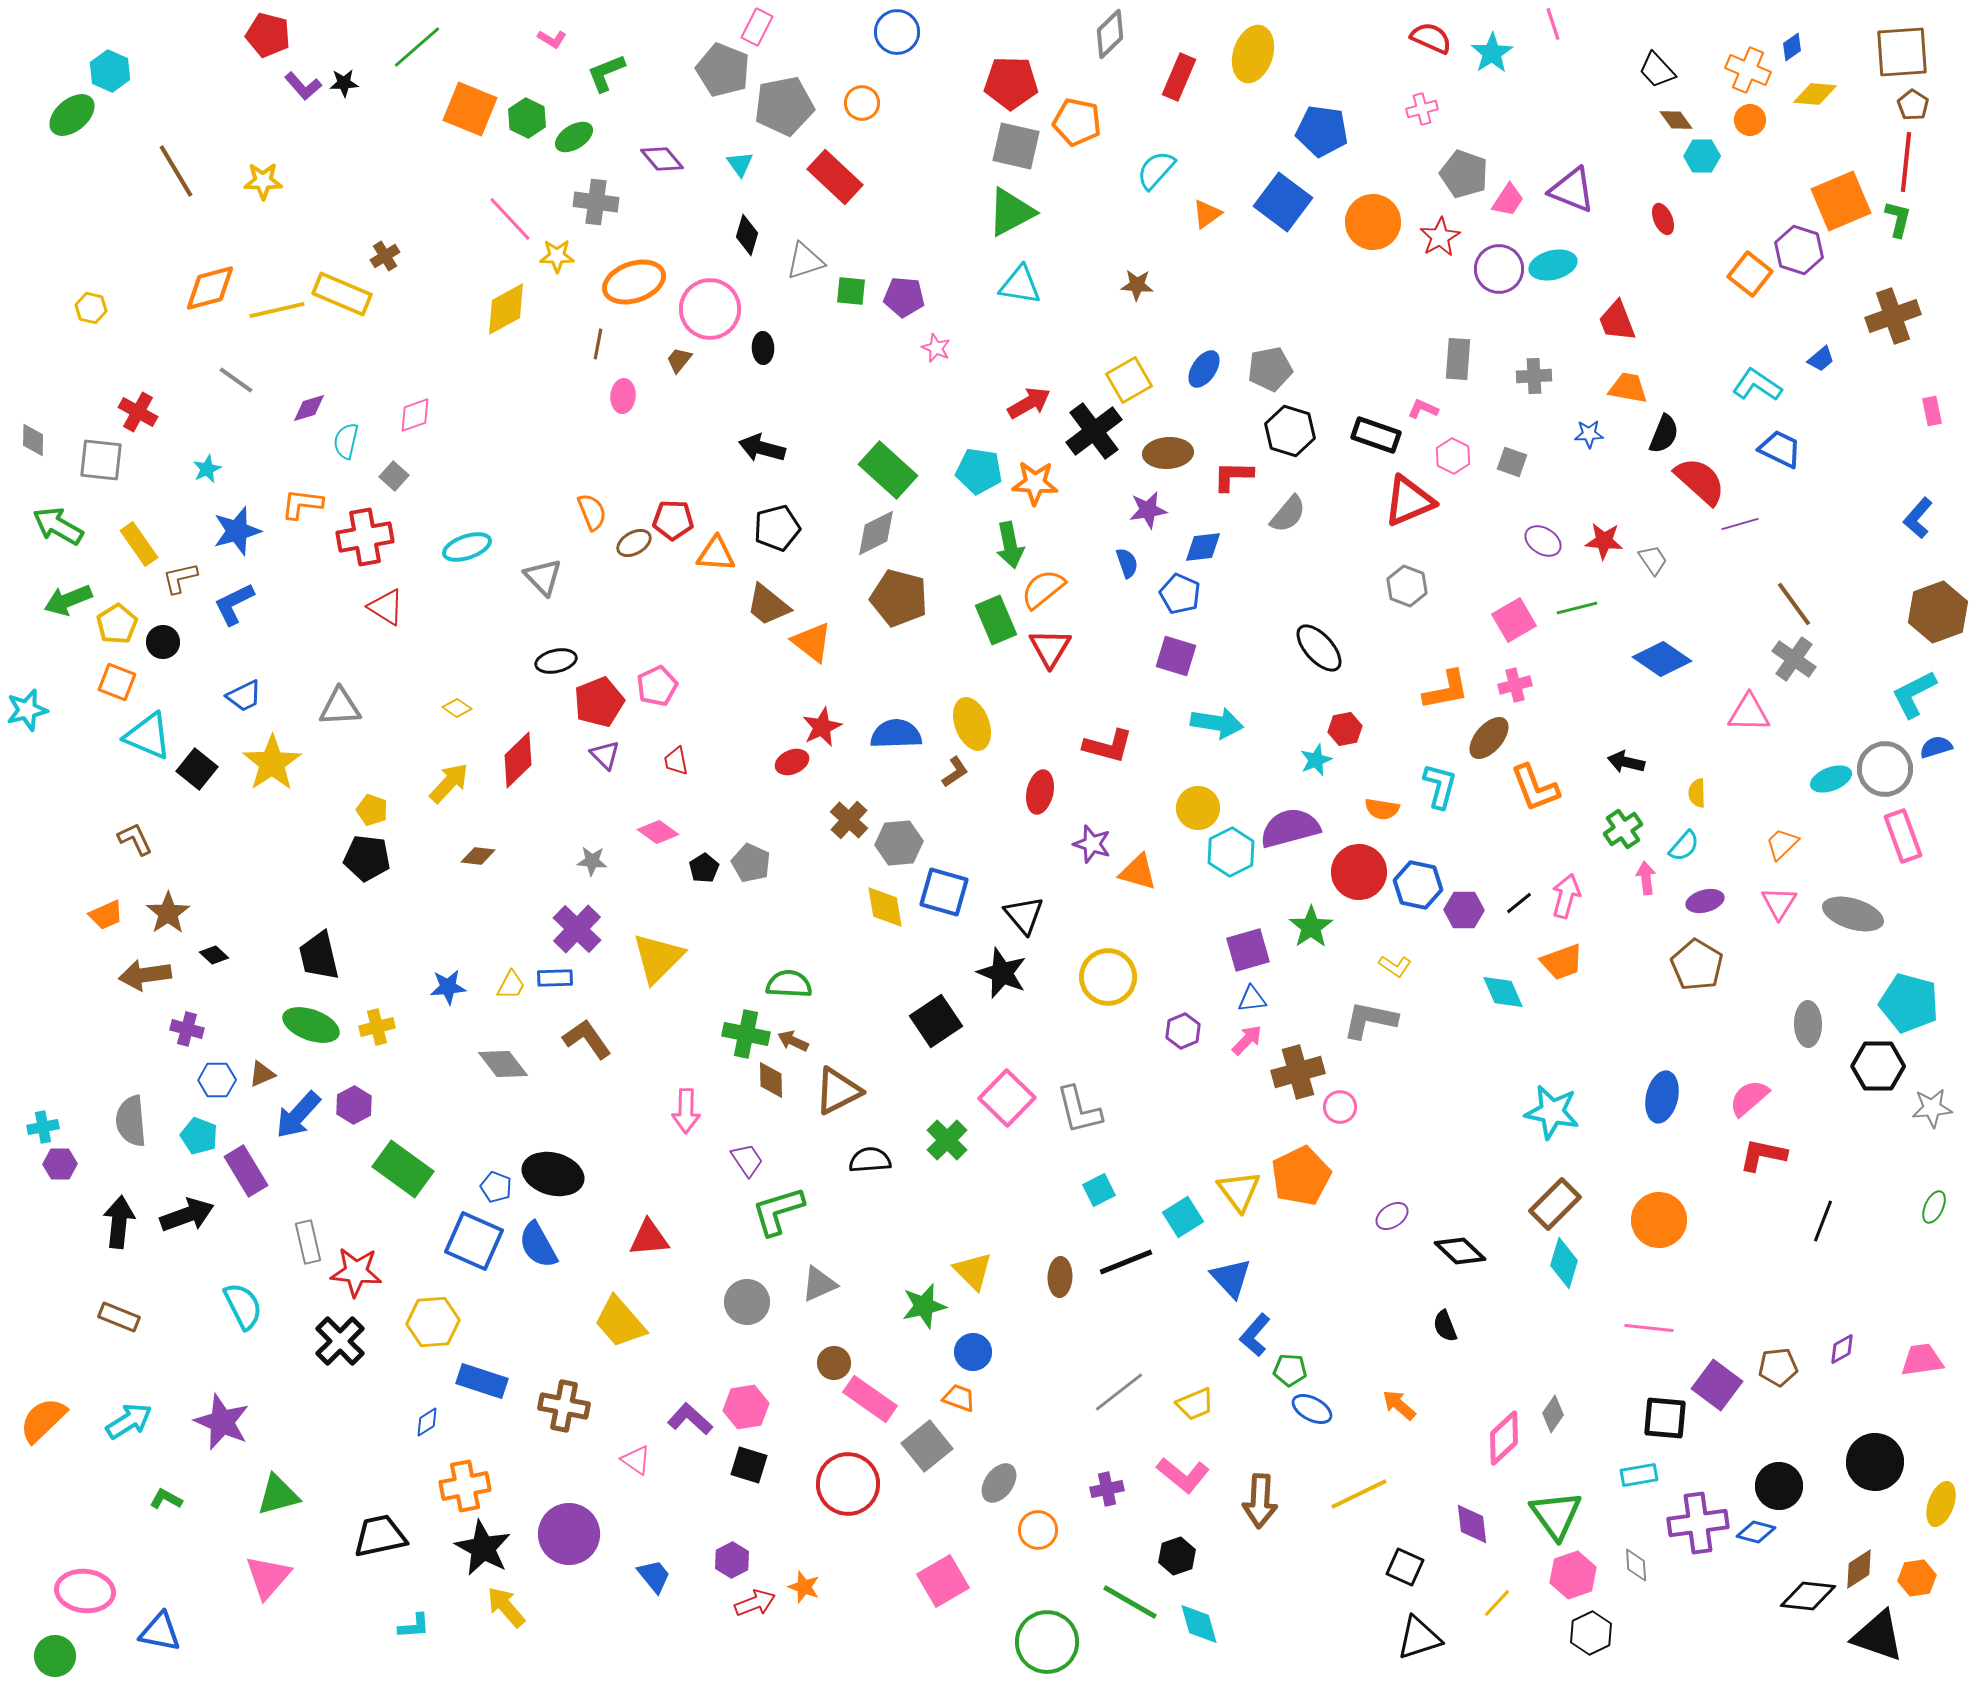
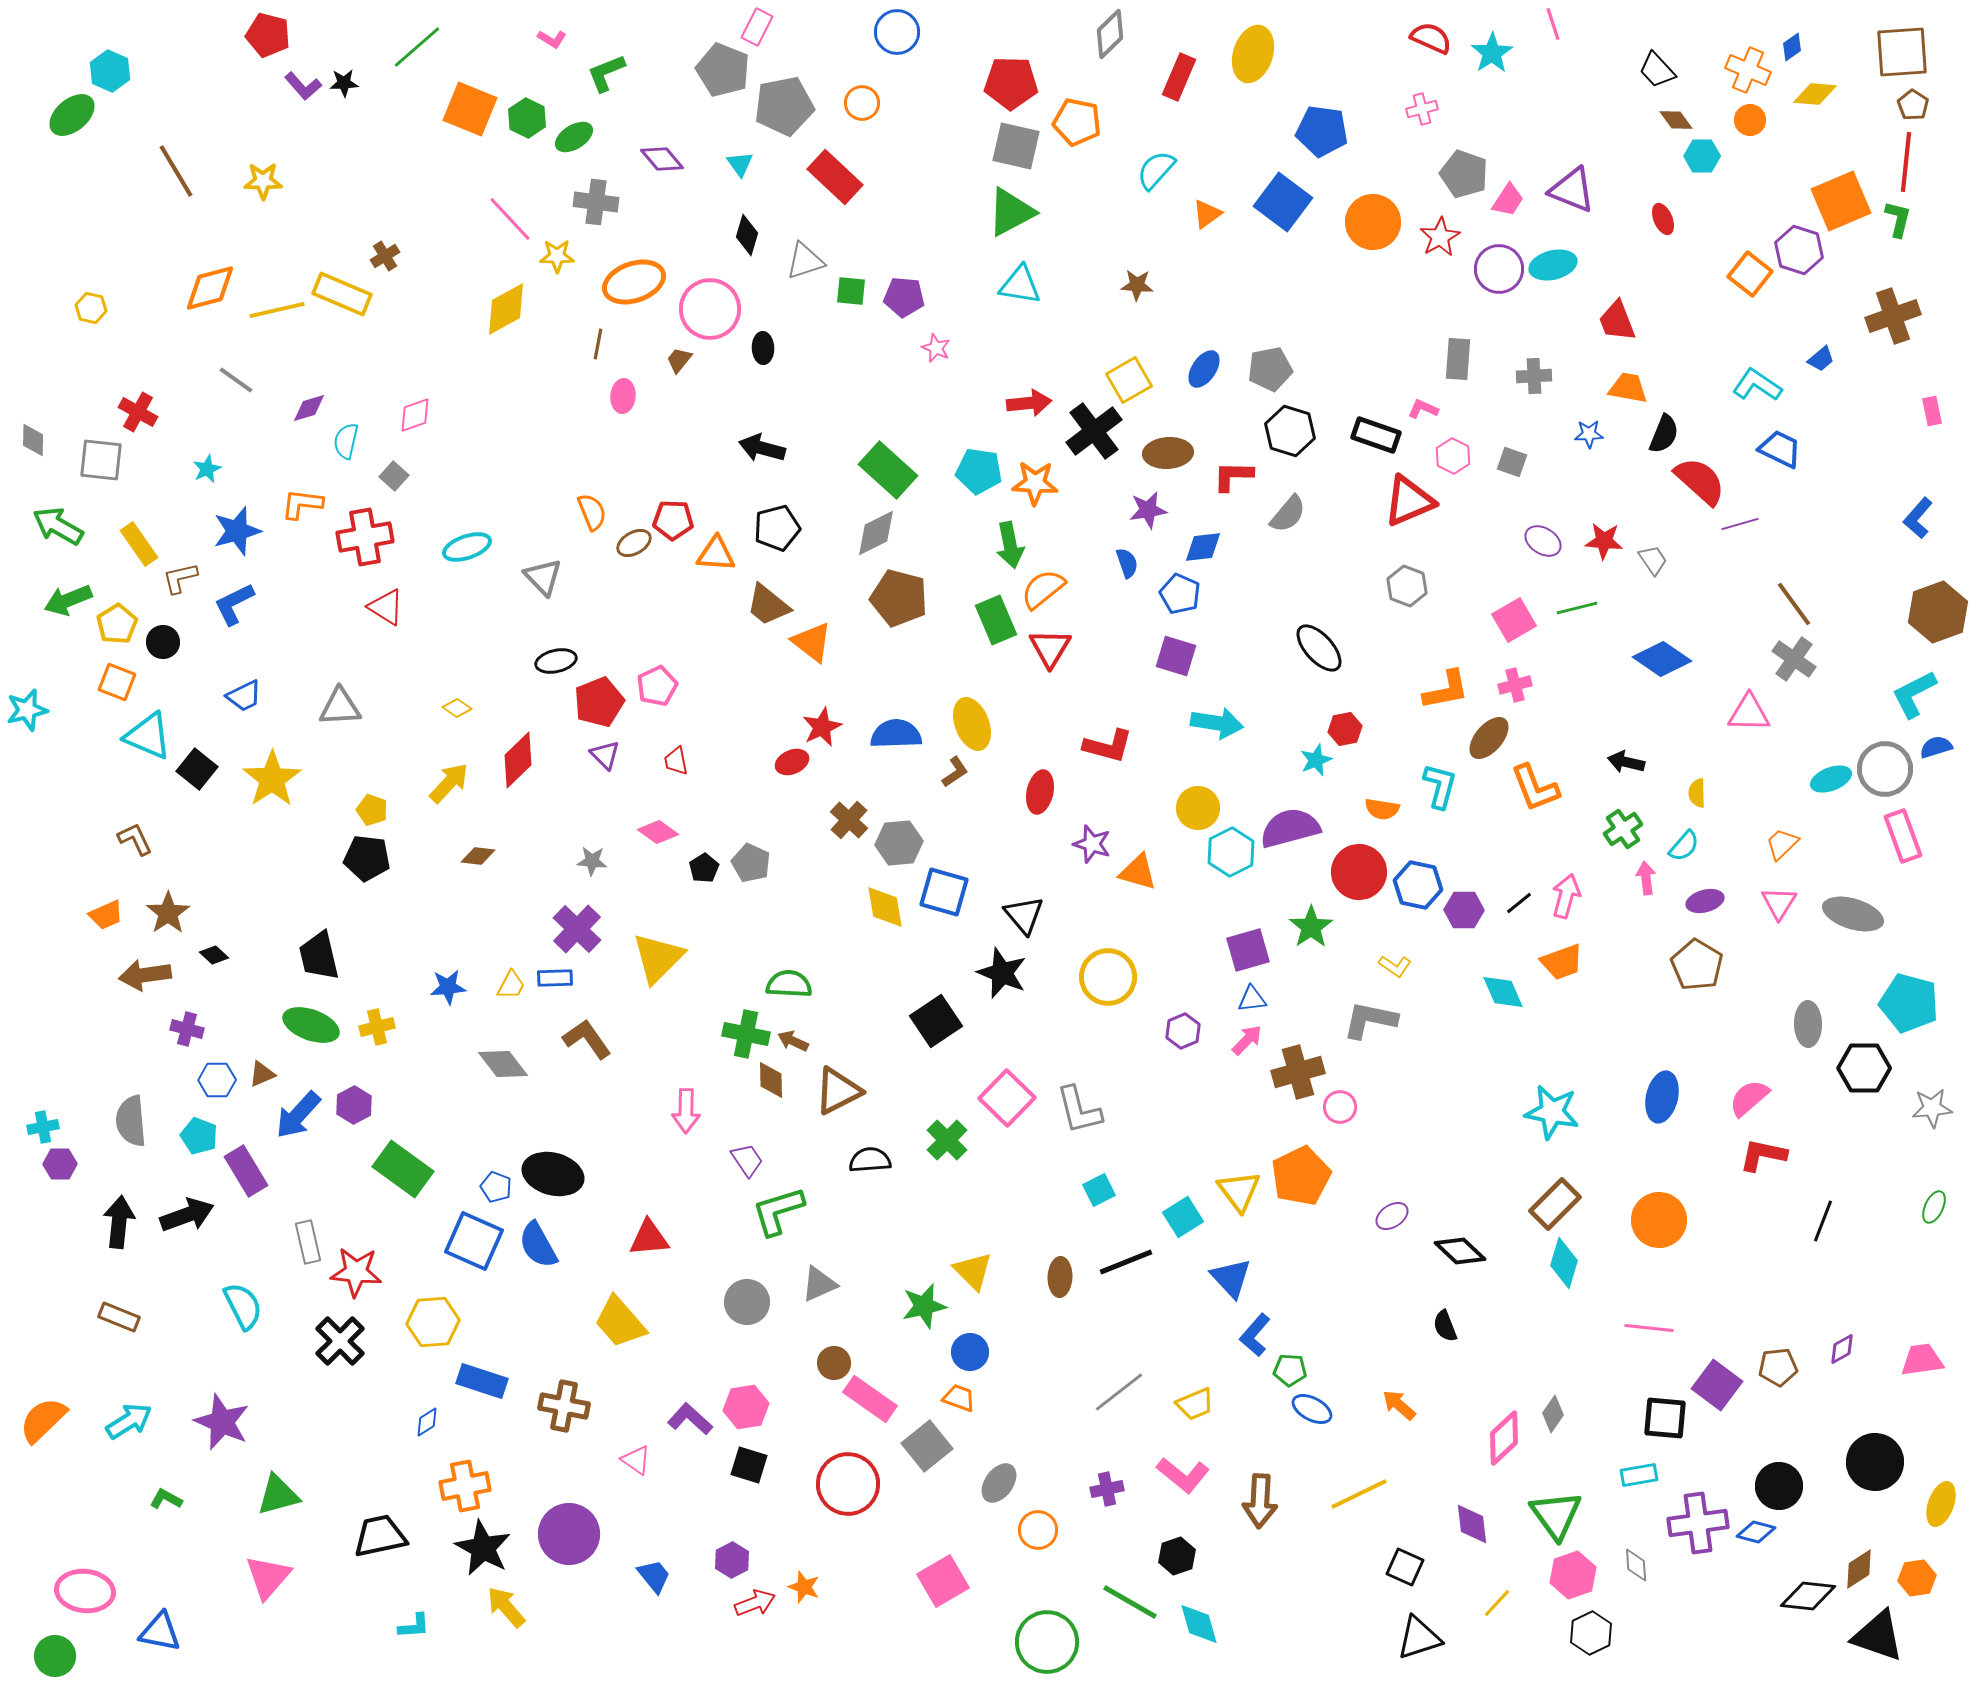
red arrow at (1029, 403): rotated 24 degrees clockwise
yellow star at (272, 763): moved 16 px down
black hexagon at (1878, 1066): moved 14 px left, 2 px down
blue circle at (973, 1352): moved 3 px left
